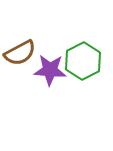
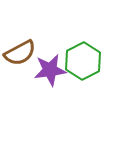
purple star: rotated 12 degrees counterclockwise
